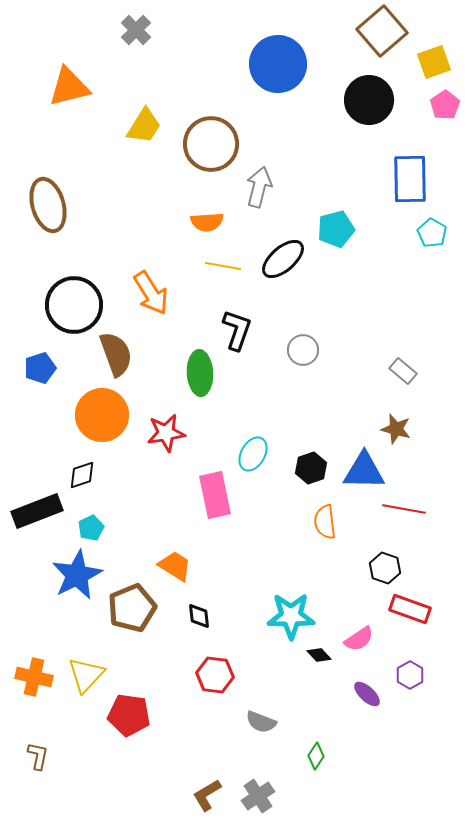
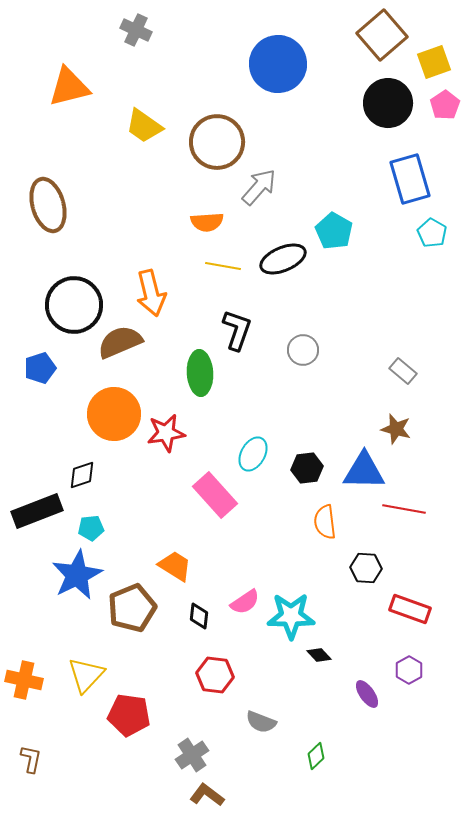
gray cross at (136, 30): rotated 20 degrees counterclockwise
brown square at (382, 31): moved 4 px down
black circle at (369, 100): moved 19 px right, 3 px down
yellow trapezoid at (144, 126): rotated 93 degrees clockwise
brown circle at (211, 144): moved 6 px right, 2 px up
blue rectangle at (410, 179): rotated 15 degrees counterclockwise
gray arrow at (259, 187): rotated 27 degrees clockwise
cyan pentagon at (336, 229): moved 2 px left, 2 px down; rotated 27 degrees counterclockwise
black ellipse at (283, 259): rotated 18 degrees clockwise
orange arrow at (151, 293): rotated 18 degrees clockwise
brown semicircle at (116, 354): moved 4 px right, 12 px up; rotated 93 degrees counterclockwise
orange circle at (102, 415): moved 12 px right, 1 px up
black hexagon at (311, 468): moved 4 px left; rotated 12 degrees clockwise
pink rectangle at (215, 495): rotated 30 degrees counterclockwise
cyan pentagon at (91, 528): rotated 20 degrees clockwise
black hexagon at (385, 568): moved 19 px left; rotated 16 degrees counterclockwise
black diamond at (199, 616): rotated 12 degrees clockwise
pink semicircle at (359, 639): moved 114 px left, 37 px up
purple hexagon at (410, 675): moved 1 px left, 5 px up
orange cross at (34, 677): moved 10 px left, 3 px down
purple ellipse at (367, 694): rotated 12 degrees clockwise
brown L-shape at (38, 756): moved 7 px left, 3 px down
green diamond at (316, 756): rotated 12 degrees clockwise
brown L-shape at (207, 795): rotated 68 degrees clockwise
gray cross at (258, 796): moved 66 px left, 41 px up
